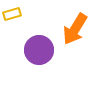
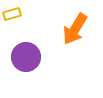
purple circle: moved 13 px left, 7 px down
